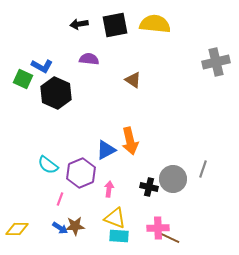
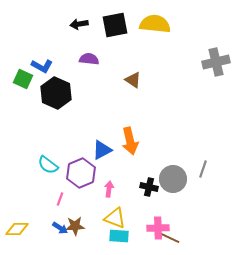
blue triangle: moved 4 px left
